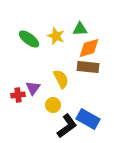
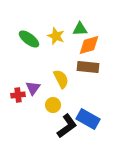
orange diamond: moved 3 px up
